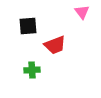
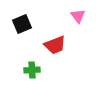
pink triangle: moved 4 px left, 4 px down
black square: moved 6 px left, 2 px up; rotated 18 degrees counterclockwise
